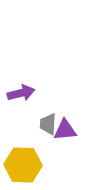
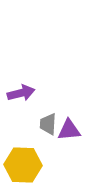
purple triangle: moved 4 px right
